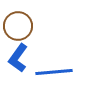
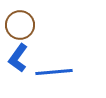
brown circle: moved 2 px right, 1 px up
